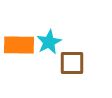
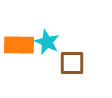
cyan star: moved 2 px left; rotated 20 degrees counterclockwise
